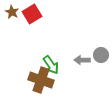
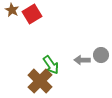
brown star: moved 2 px up
brown cross: moved 1 px left, 1 px down; rotated 25 degrees clockwise
